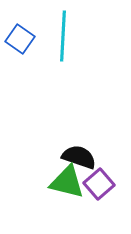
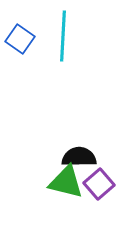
black semicircle: rotated 20 degrees counterclockwise
green triangle: moved 1 px left
